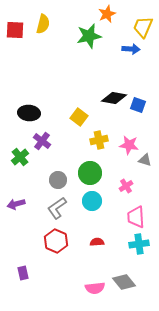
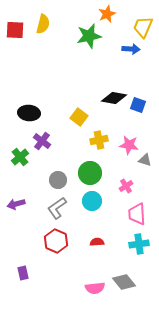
pink trapezoid: moved 1 px right, 3 px up
